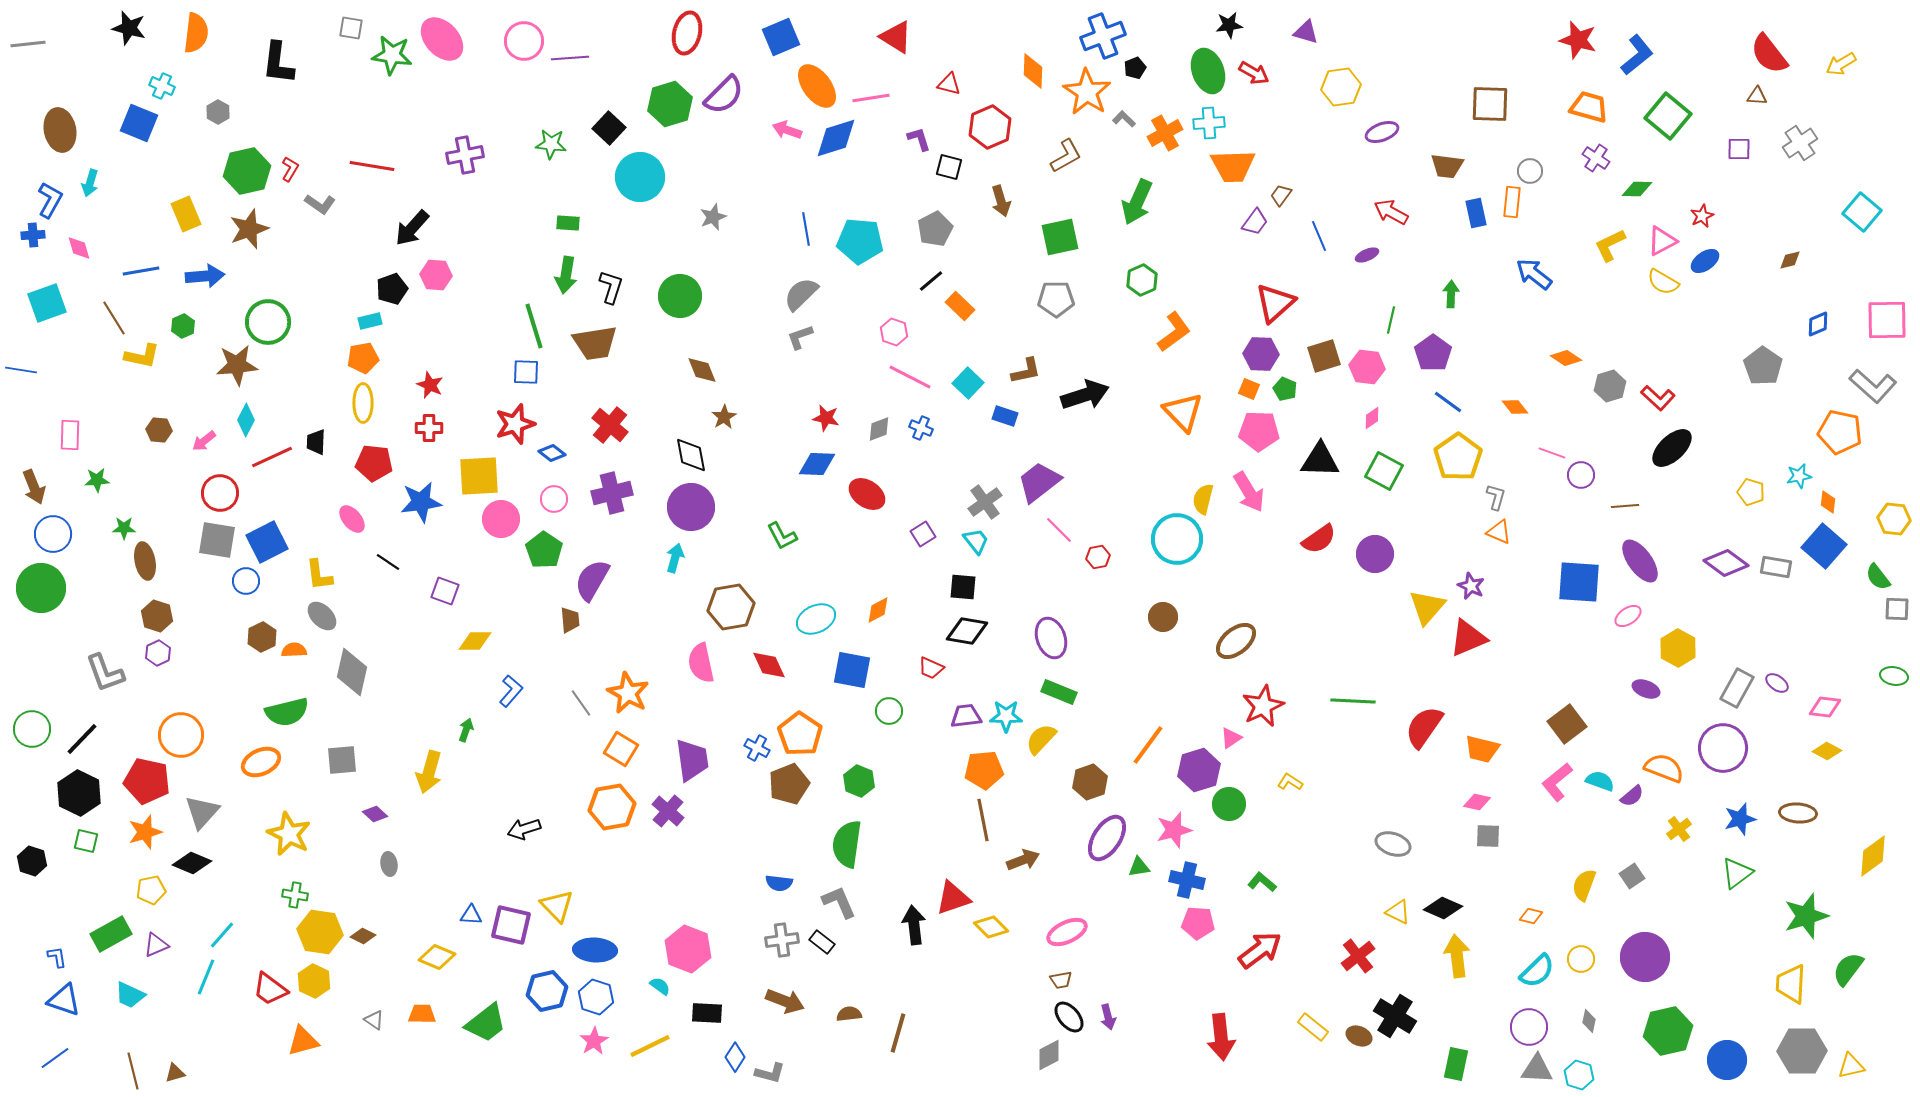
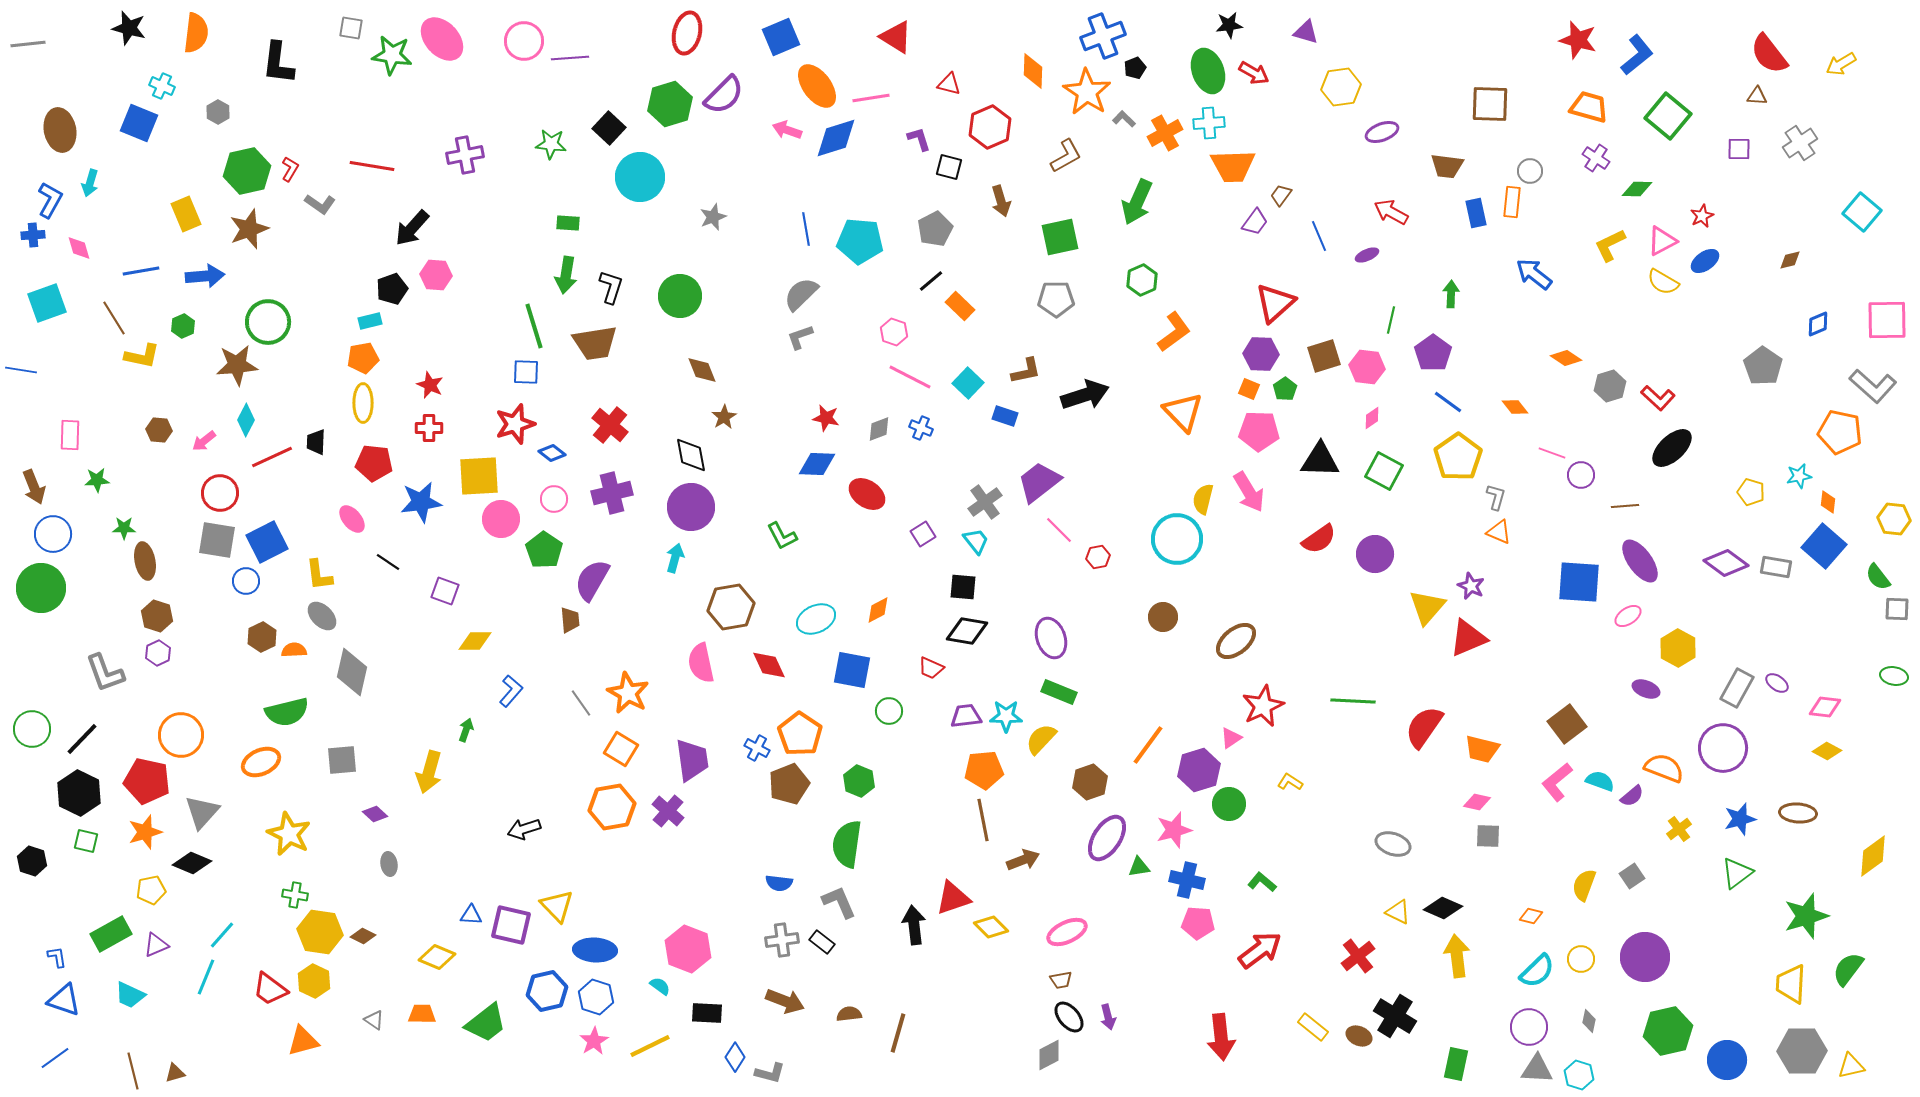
green pentagon at (1285, 389): rotated 15 degrees clockwise
